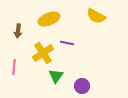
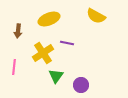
purple circle: moved 1 px left, 1 px up
